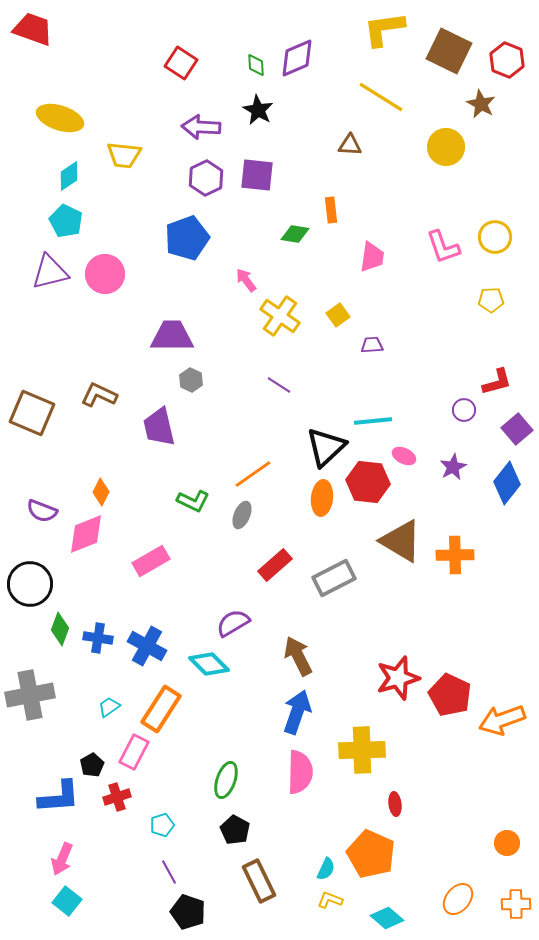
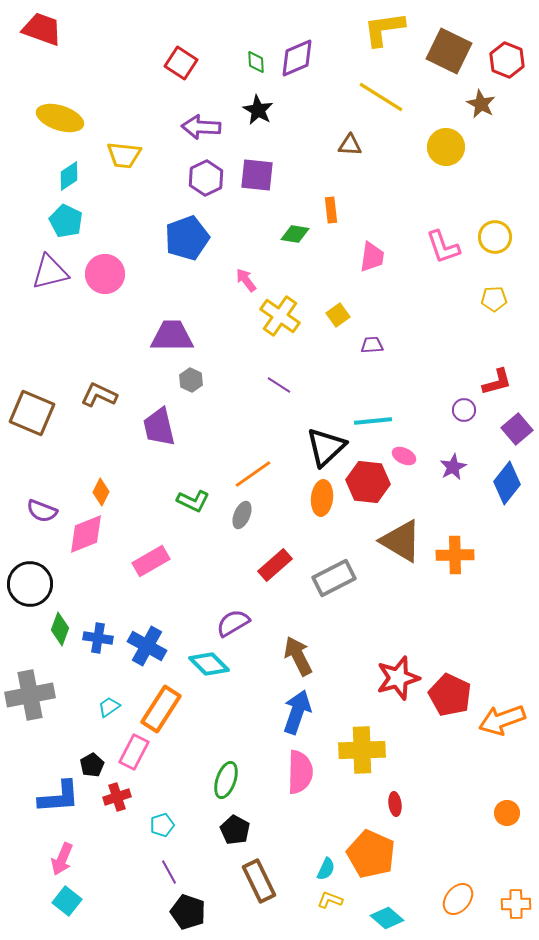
red trapezoid at (33, 29): moved 9 px right
green diamond at (256, 65): moved 3 px up
yellow pentagon at (491, 300): moved 3 px right, 1 px up
orange circle at (507, 843): moved 30 px up
